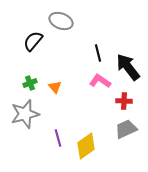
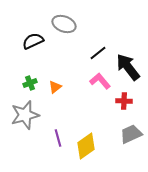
gray ellipse: moved 3 px right, 3 px down
black semicircle: rotated 25 degrees clockwise
black line: rotated 66 degrees clockwise
pink L-shape: rotated 15 degrees clockwise
orange triangle: rotated 32 degrees clockwise
gray star: moved 1 px down
gray trapezoid: moved 5 px right, 5 px down
